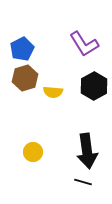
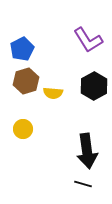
purple L-shape: moved 4 px right, 4 px up
brown hexagon: moved 1 px right, 3 px down
yellow semicircle: moved 1 px down
yellow circle: moved 10 px left, 23 px up
black line: moved 2 px down
